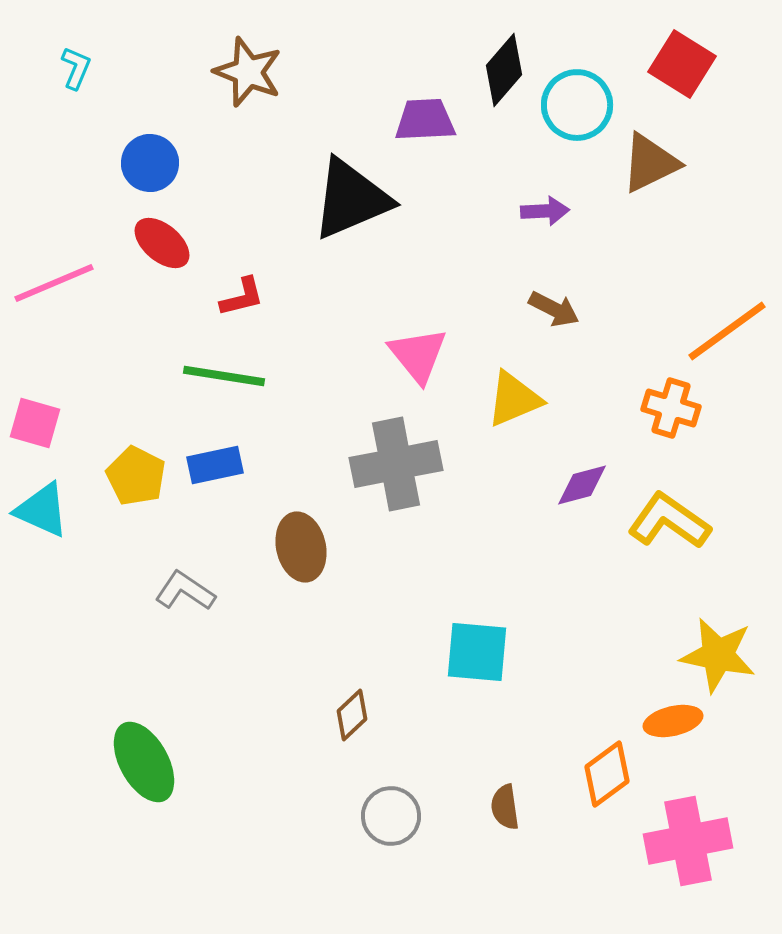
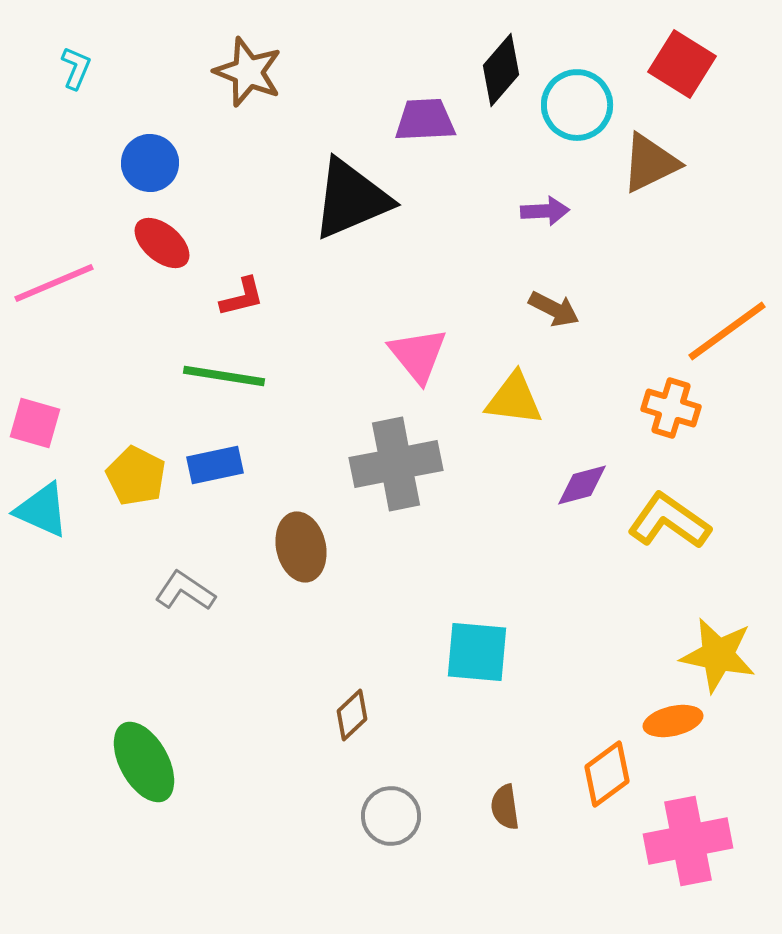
black diamond: moved 3 px left
yellow triangle: rotated 30 degrees clockwise
